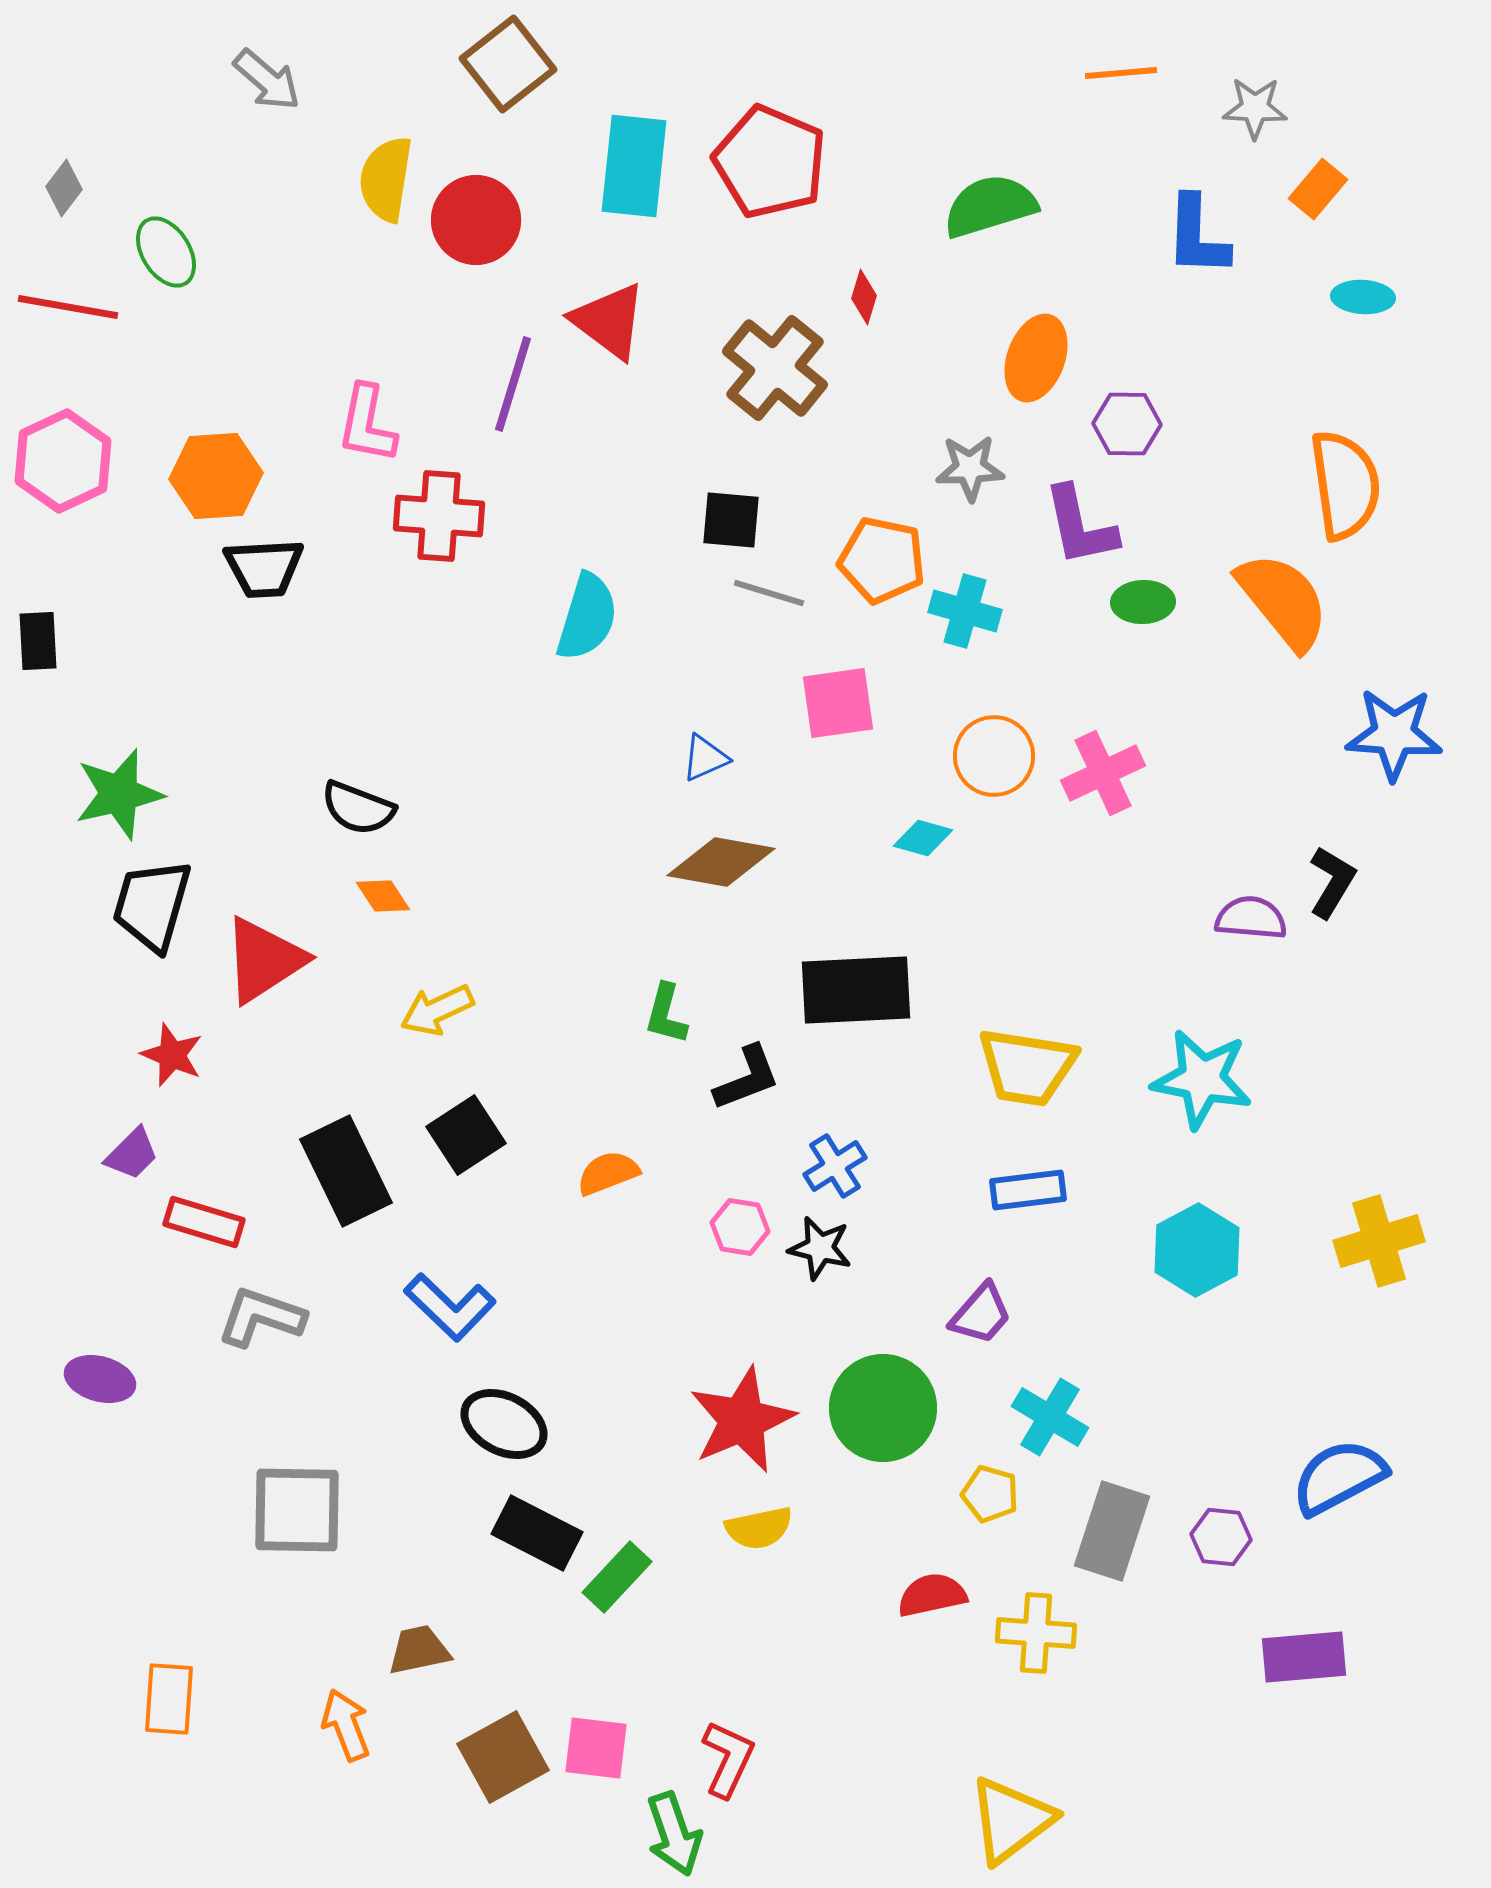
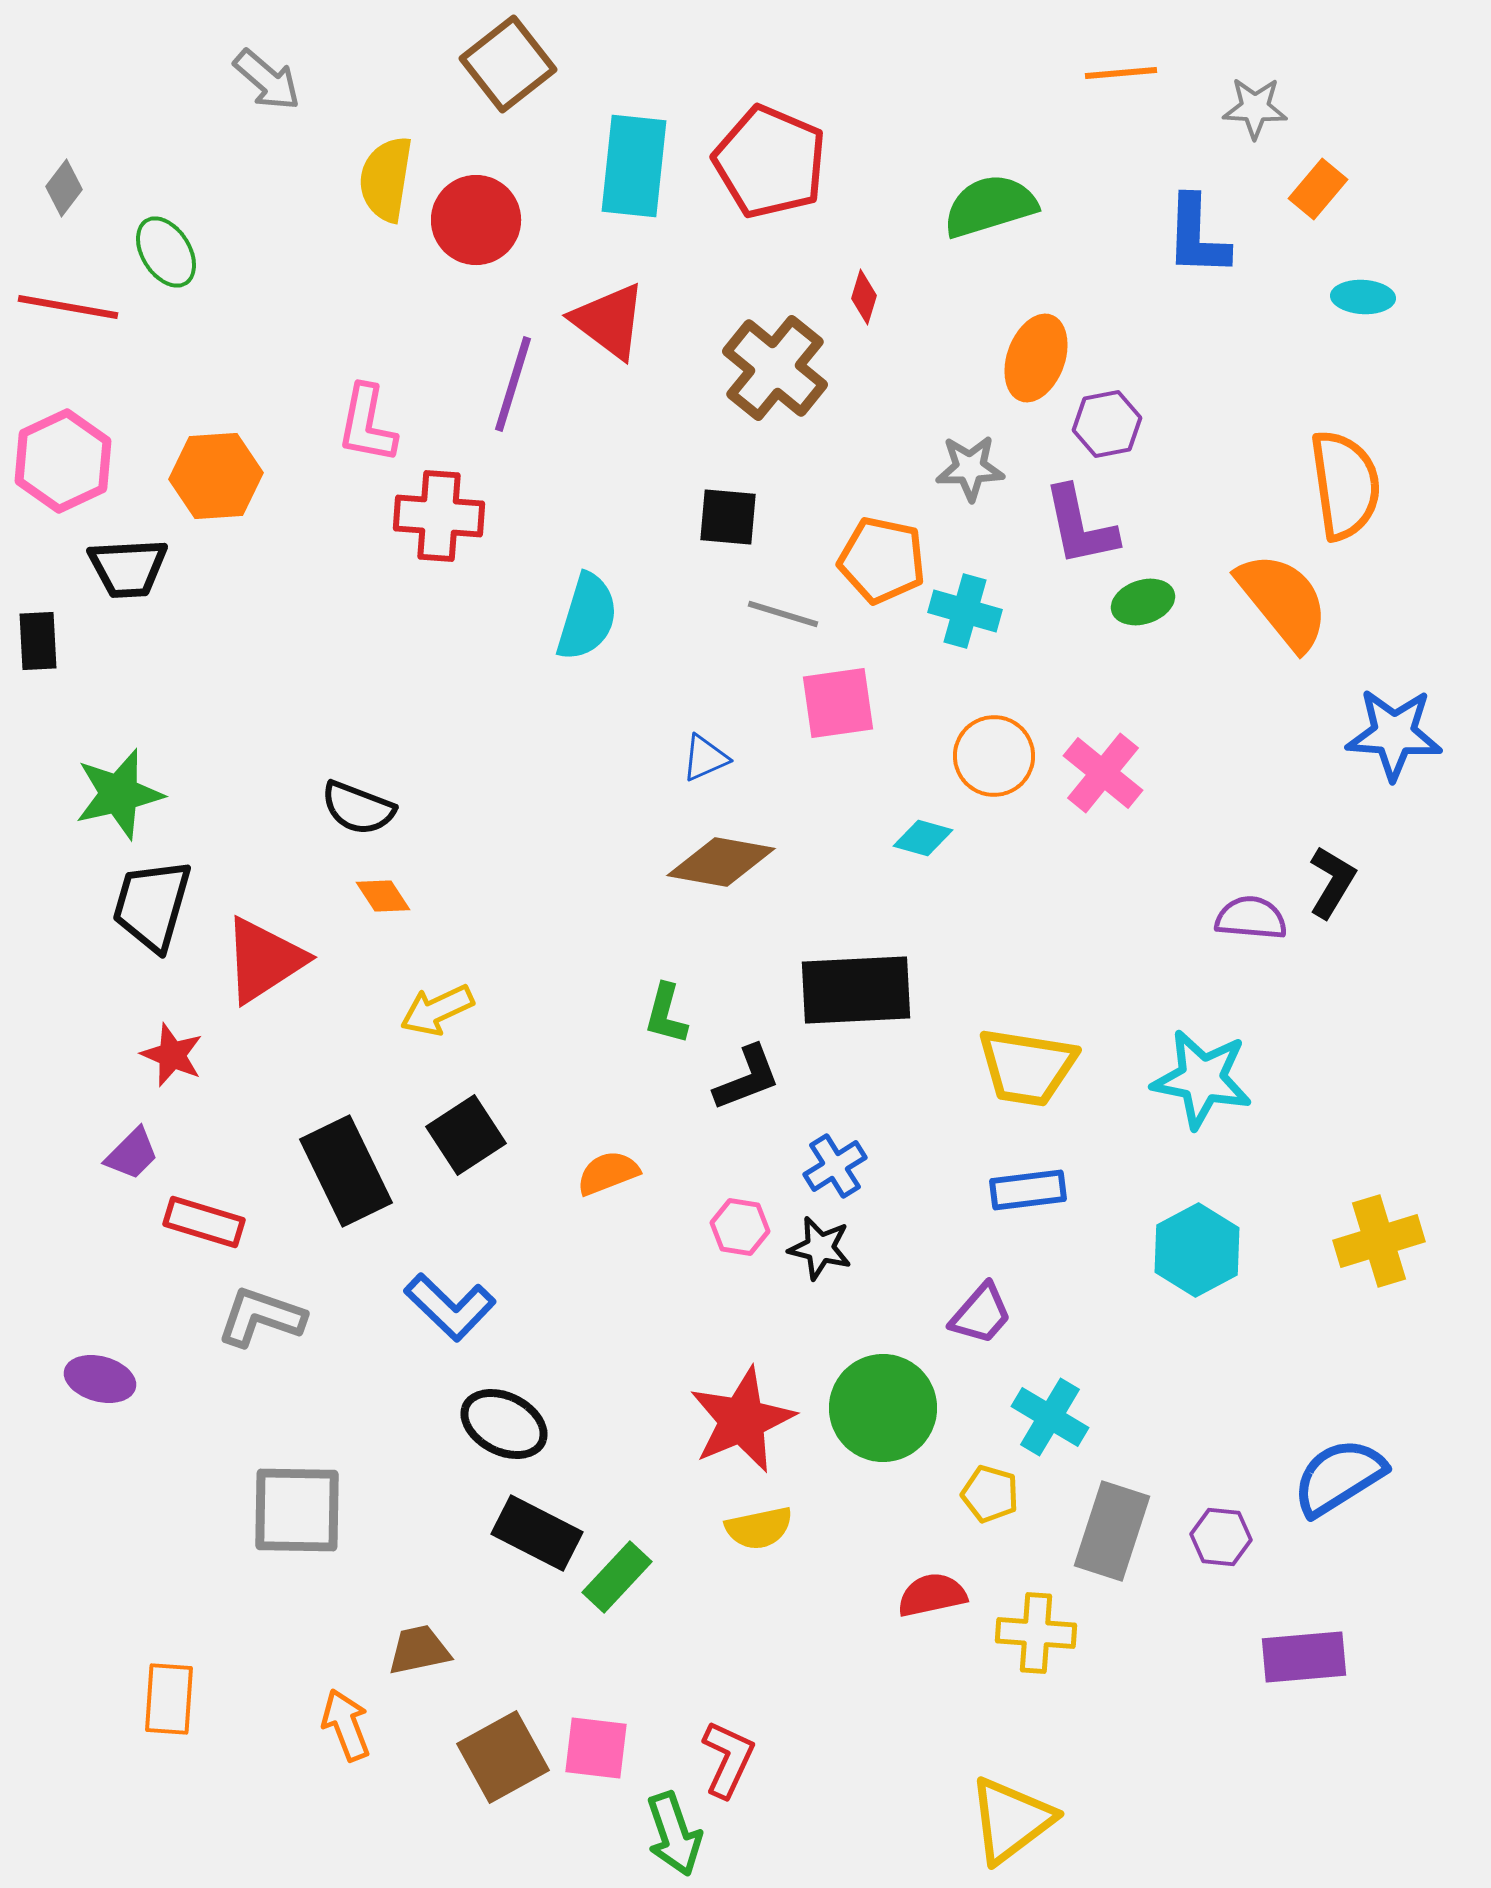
purple hexagon at (1127, 424): moved 20 px left; rotated 12 degrees counterclockwise
black square at (731, 520): moved 3 px left, 3 px up
black trapezoid at (264, 568): moved 136 px left
gray line at (769, 593): moved 14 px right, 21 px down
green ellipse at (1143, 602): rotated 16 degrees counterclockwise
pink cross at (1103, 773): rotated 26 degrees counterclockwise
blue semicircle at (1339, 1477): rotated 4 degrees counterclockwise
